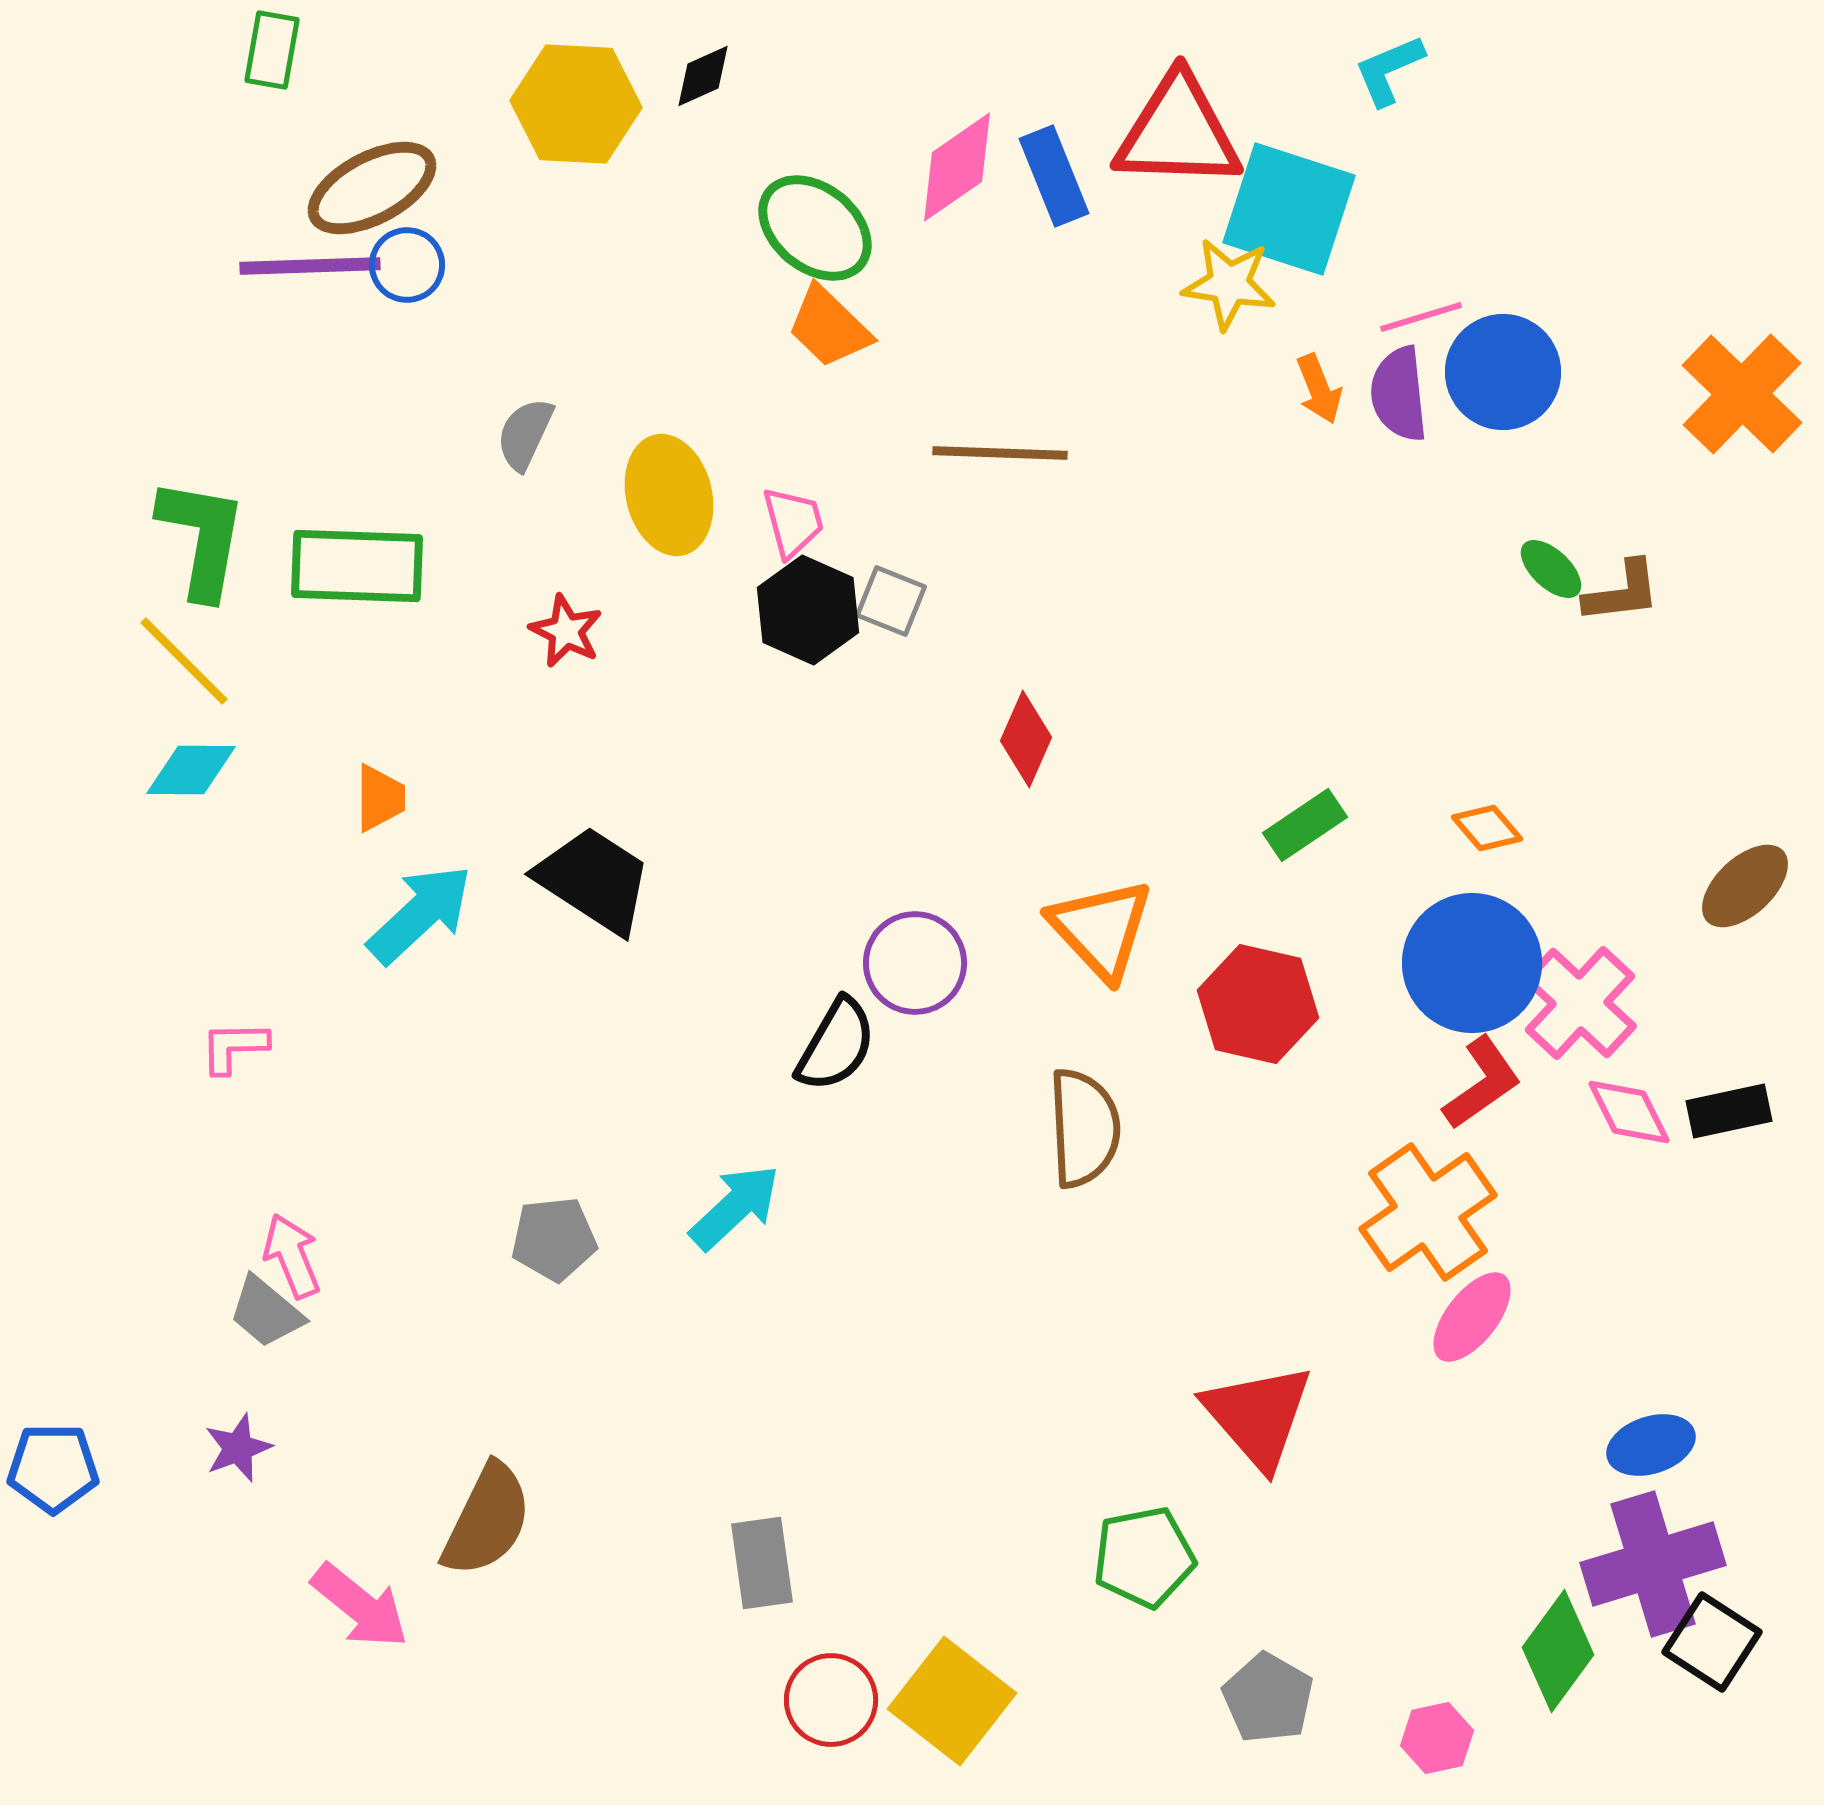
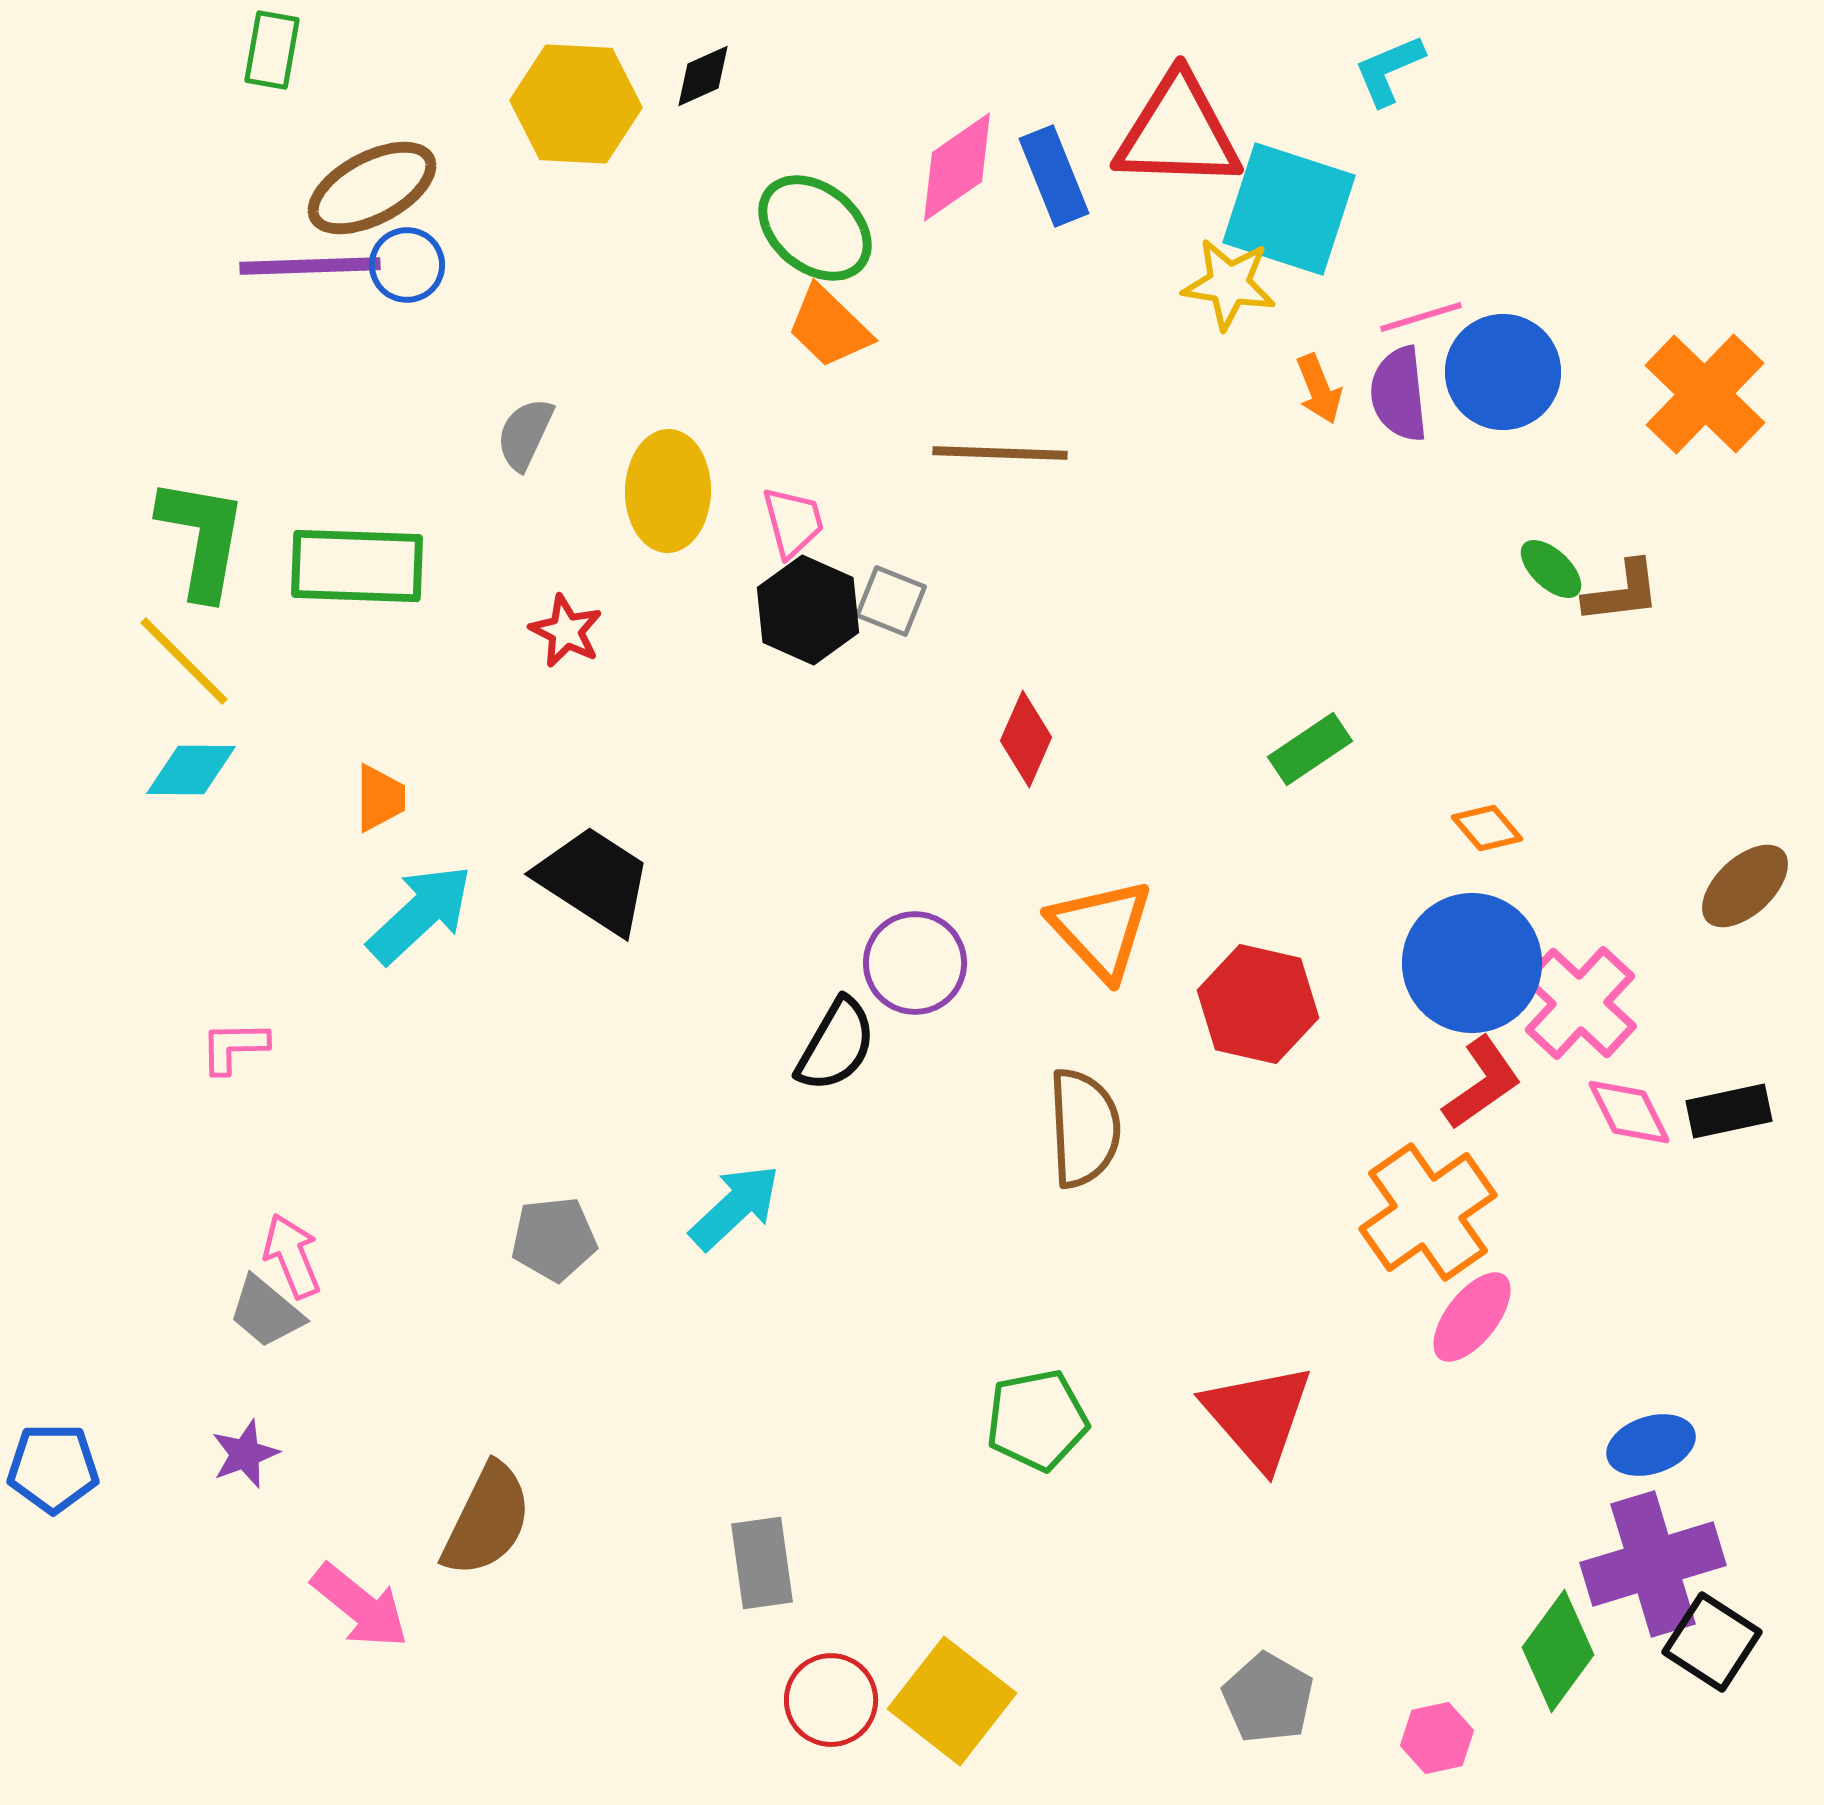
orange cross at (1742, 394): moved 37 px left
yellow ellipse at (669, 495): moved 1 px left, 4 px up; rotated 15 degrees clockwise
green rectangle at (1305, 825): moved 5 px right, 76 px up
purple star at (238, 1448): moved 7 px right, 6 px down
green pentagon at (1144, 1557): moved 107 px left, 137 px up
